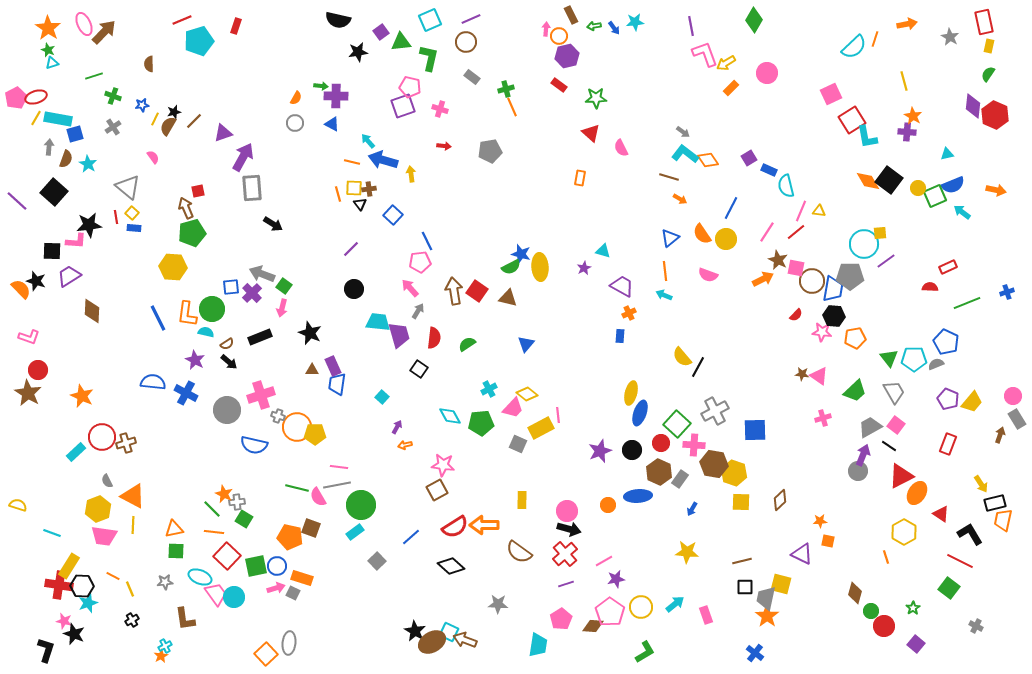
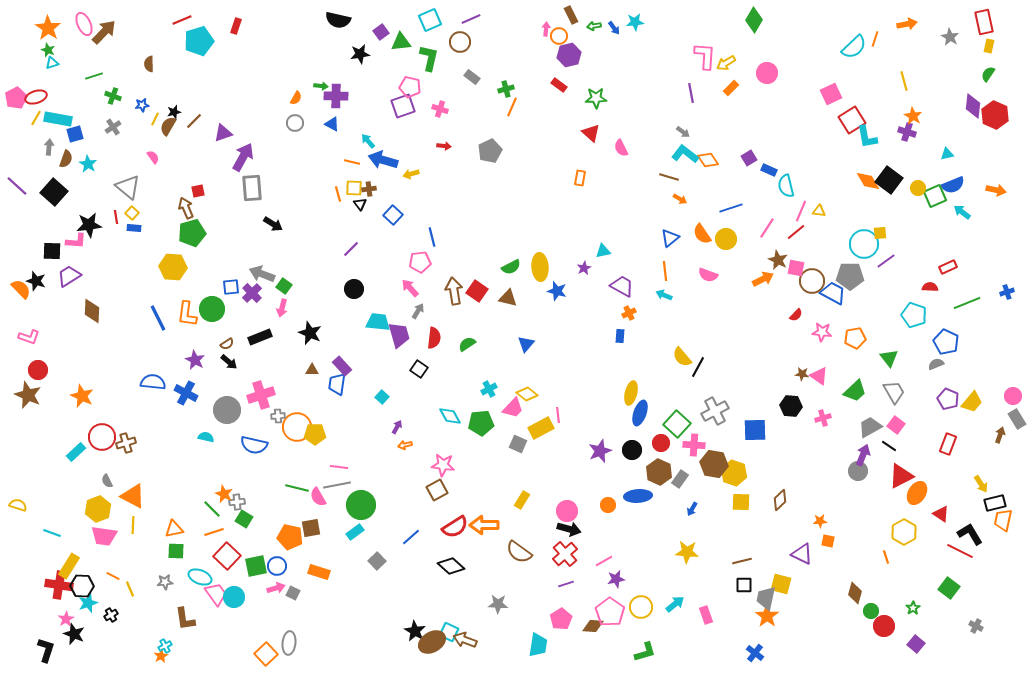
purple line at (691, 26): moved 67 px down
brown circle at (466, 42): moved 6 px left
black star at (358, 52): moved 2 px right, 2 px down
pink L-shape at (705, 54): moved 2 px down; rotated 24 degrees clockwise
purple hexagon at (567, 56): moved 2 px right, 1 px up
orange line at (512, 107): rotated 48 degrees clockwise
purple cross at (907, 132): rotated 12 degrees clockwise
gray pentagon at (490, 151): rotated 15 degrees counterclockwise
yellow arrow at (411, 174): rotated 98 degrees counterclockwise
purple line at (17, 201): moved 15 px up
blue line at (731, 208): rotated 45 degrees clockwise
pink line at (767, 232): moved 4 px up
blue line at (427, 241): moved 5 px right, 4 px up; rotated 12 degrees clockwise
cyan triangle at (603, 251): rotated 28 degrees counterclockwise
blue star at (521, 254): moved 36 px right, 37 px down
blue trapezoid at (833, 289): moved 4 px down; rotated 72 degrees counterclockwise
black hexagon at (834, 316): moved 43 px left, 90 px down
cyan semicircle at (206, 332): moved 105 px down
cyan pentagon at (914, 359): moved 44 px up; rotated 20 degrees clockwise
purple rectangle at (333, 366): moved 9 px right; rotated 18 degrees counterclockwise
brown star at (28, 393): moved 2 px down; rotated 8 degrees counterclockwise
gray cross at (278, 416): rotated 24 degrees counterclockwise
yellow rectangle at (522, 500): rotated 30 degrees clockwise
brown square at (311, 528): rotated 30 degrees counterclockwise
orange line at (214, 532): rotated 24 degrees counterclockwise
red line at (960, 561): moved 10 px up
orange rectangle at (302, 578): moved 17 px right, 6 px up
black square at (745, 587): moved 1 px left, 2 px up
black cross at (132, 620): moved 21 px left, 5 px up
pink star at (64, 621): moved 2 px right, 2 px up; rotated 28 degrees clockwise
green L-shape at (645, 652): rotated 15 degrees clockwise
